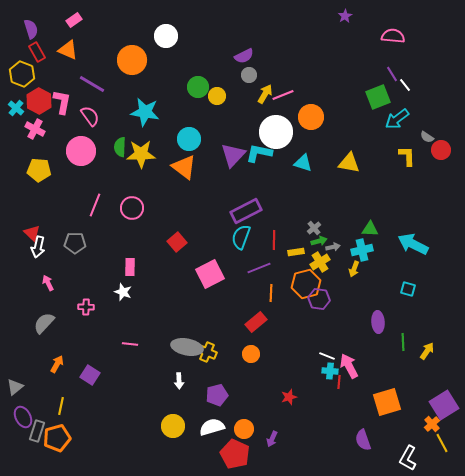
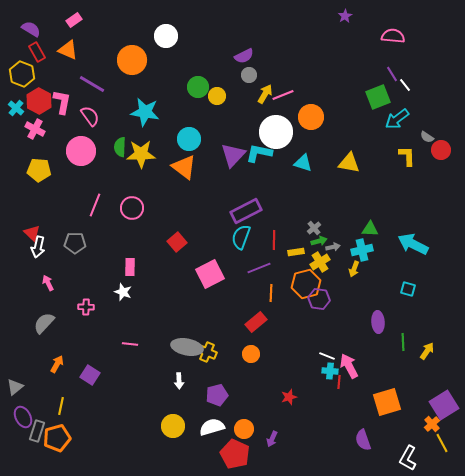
purple semicircle at (31, 29): rotated 42 degrees counterclockwise
